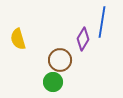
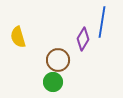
yellow semicircle: moved 2 px up
brown circle: moved 2 px left
